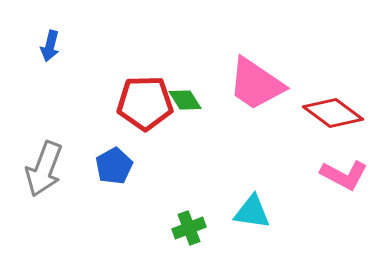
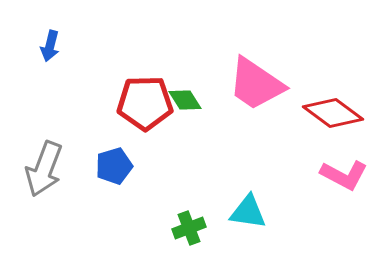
blue pentagon: rotated 12 degrees clockwise
cyan triangle: moved 4 px left
